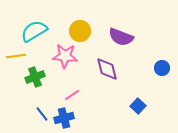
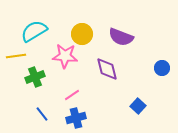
yellow circle: moved 2 px right, 3 px down
blue cross: moved 12 px right
